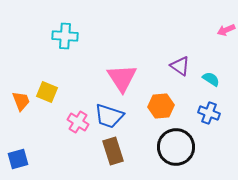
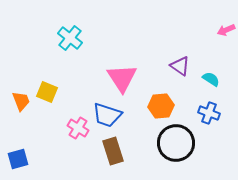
cyan cross: moved 5 px right, 2 px down; rotated 35 degrees clockwise
blue trapezoid: moved 2 px left, 1 px up
pink cross: moved 6 px down
black circle: moved 4 px up
